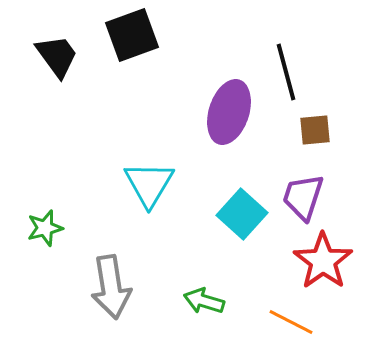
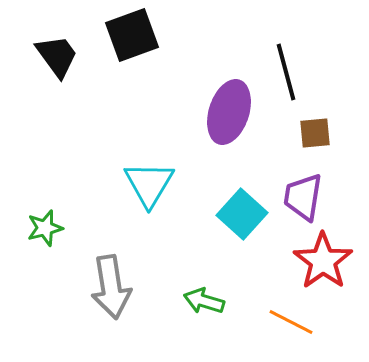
brown square: moved 3 px down
purple trapezoid: rotated 9 degrees counterclockwise
